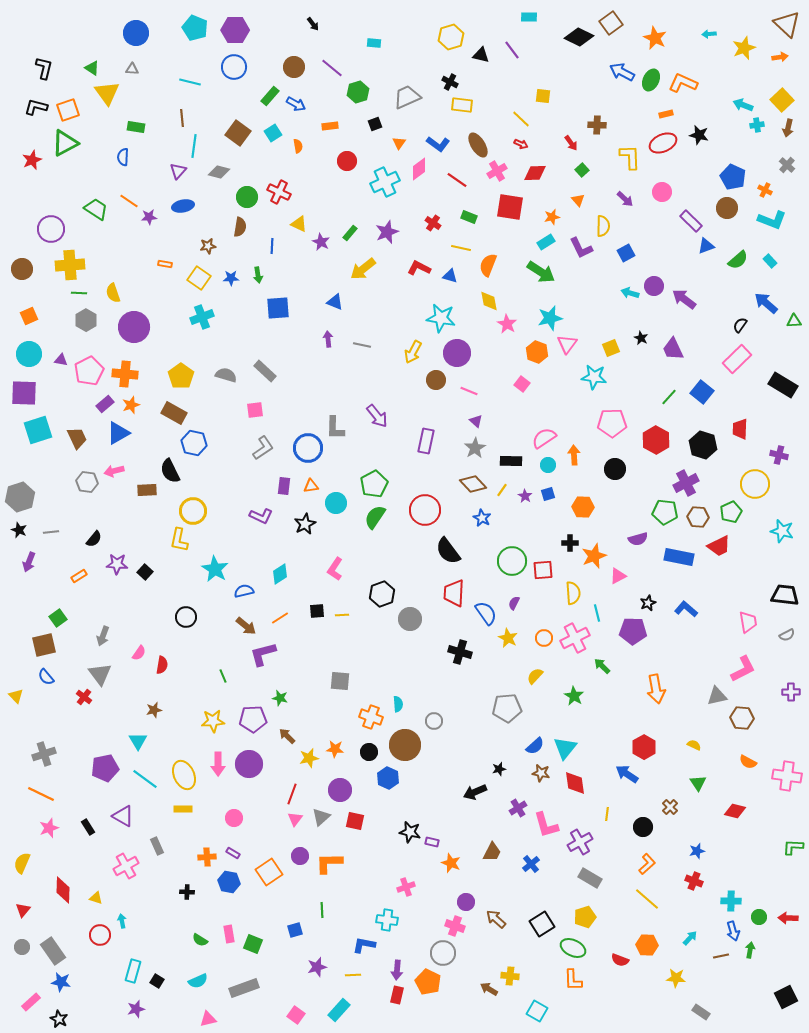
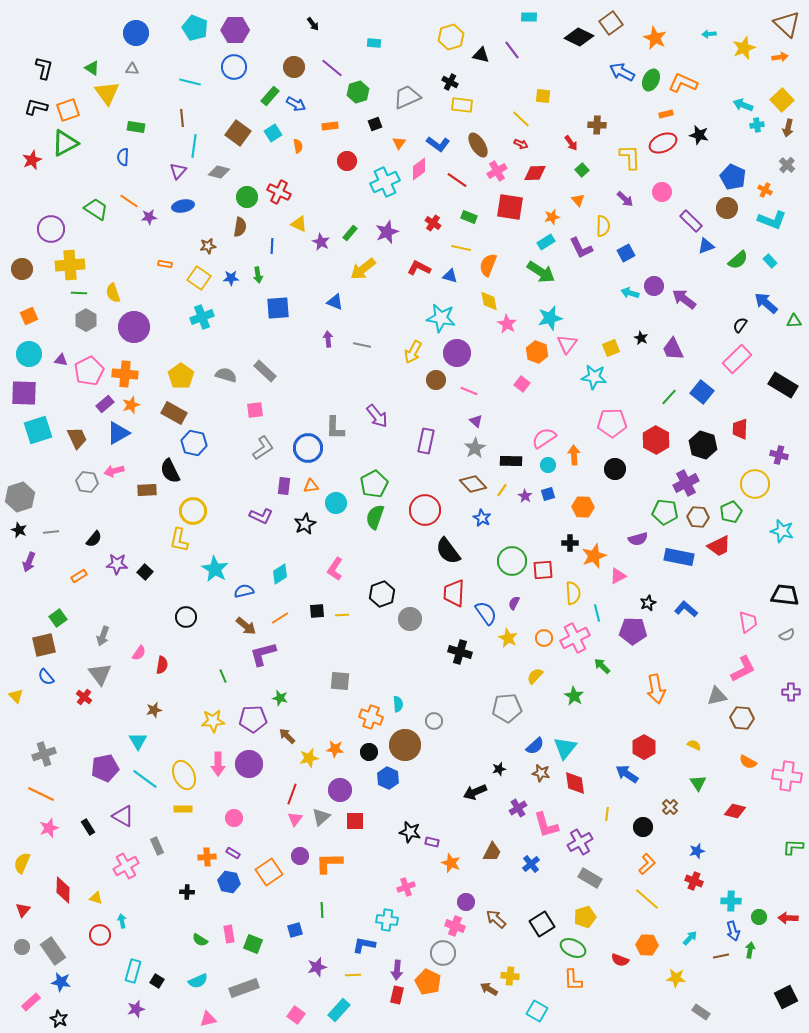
green semicircle at (375, 517): rotated 15 degrees counterclockwise
red square at (355, 821): rotated 12 degrees counterclockwise
